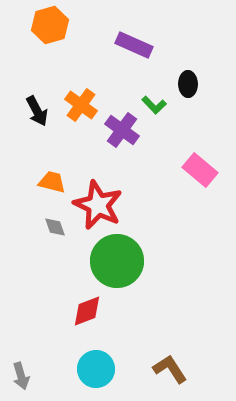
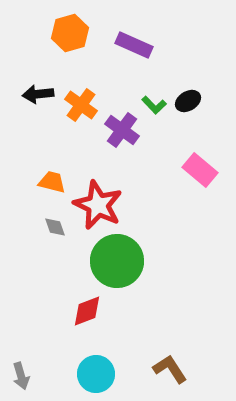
orange hexagon: moved 20 px right, 8 px down
black ellipse: moved 17 px down; rotated 60 degrees clockwise
black arrow: moved 1 px right, 17 px up; rotated 112 degrees clockwise
cyan circle: moved 5 px down
